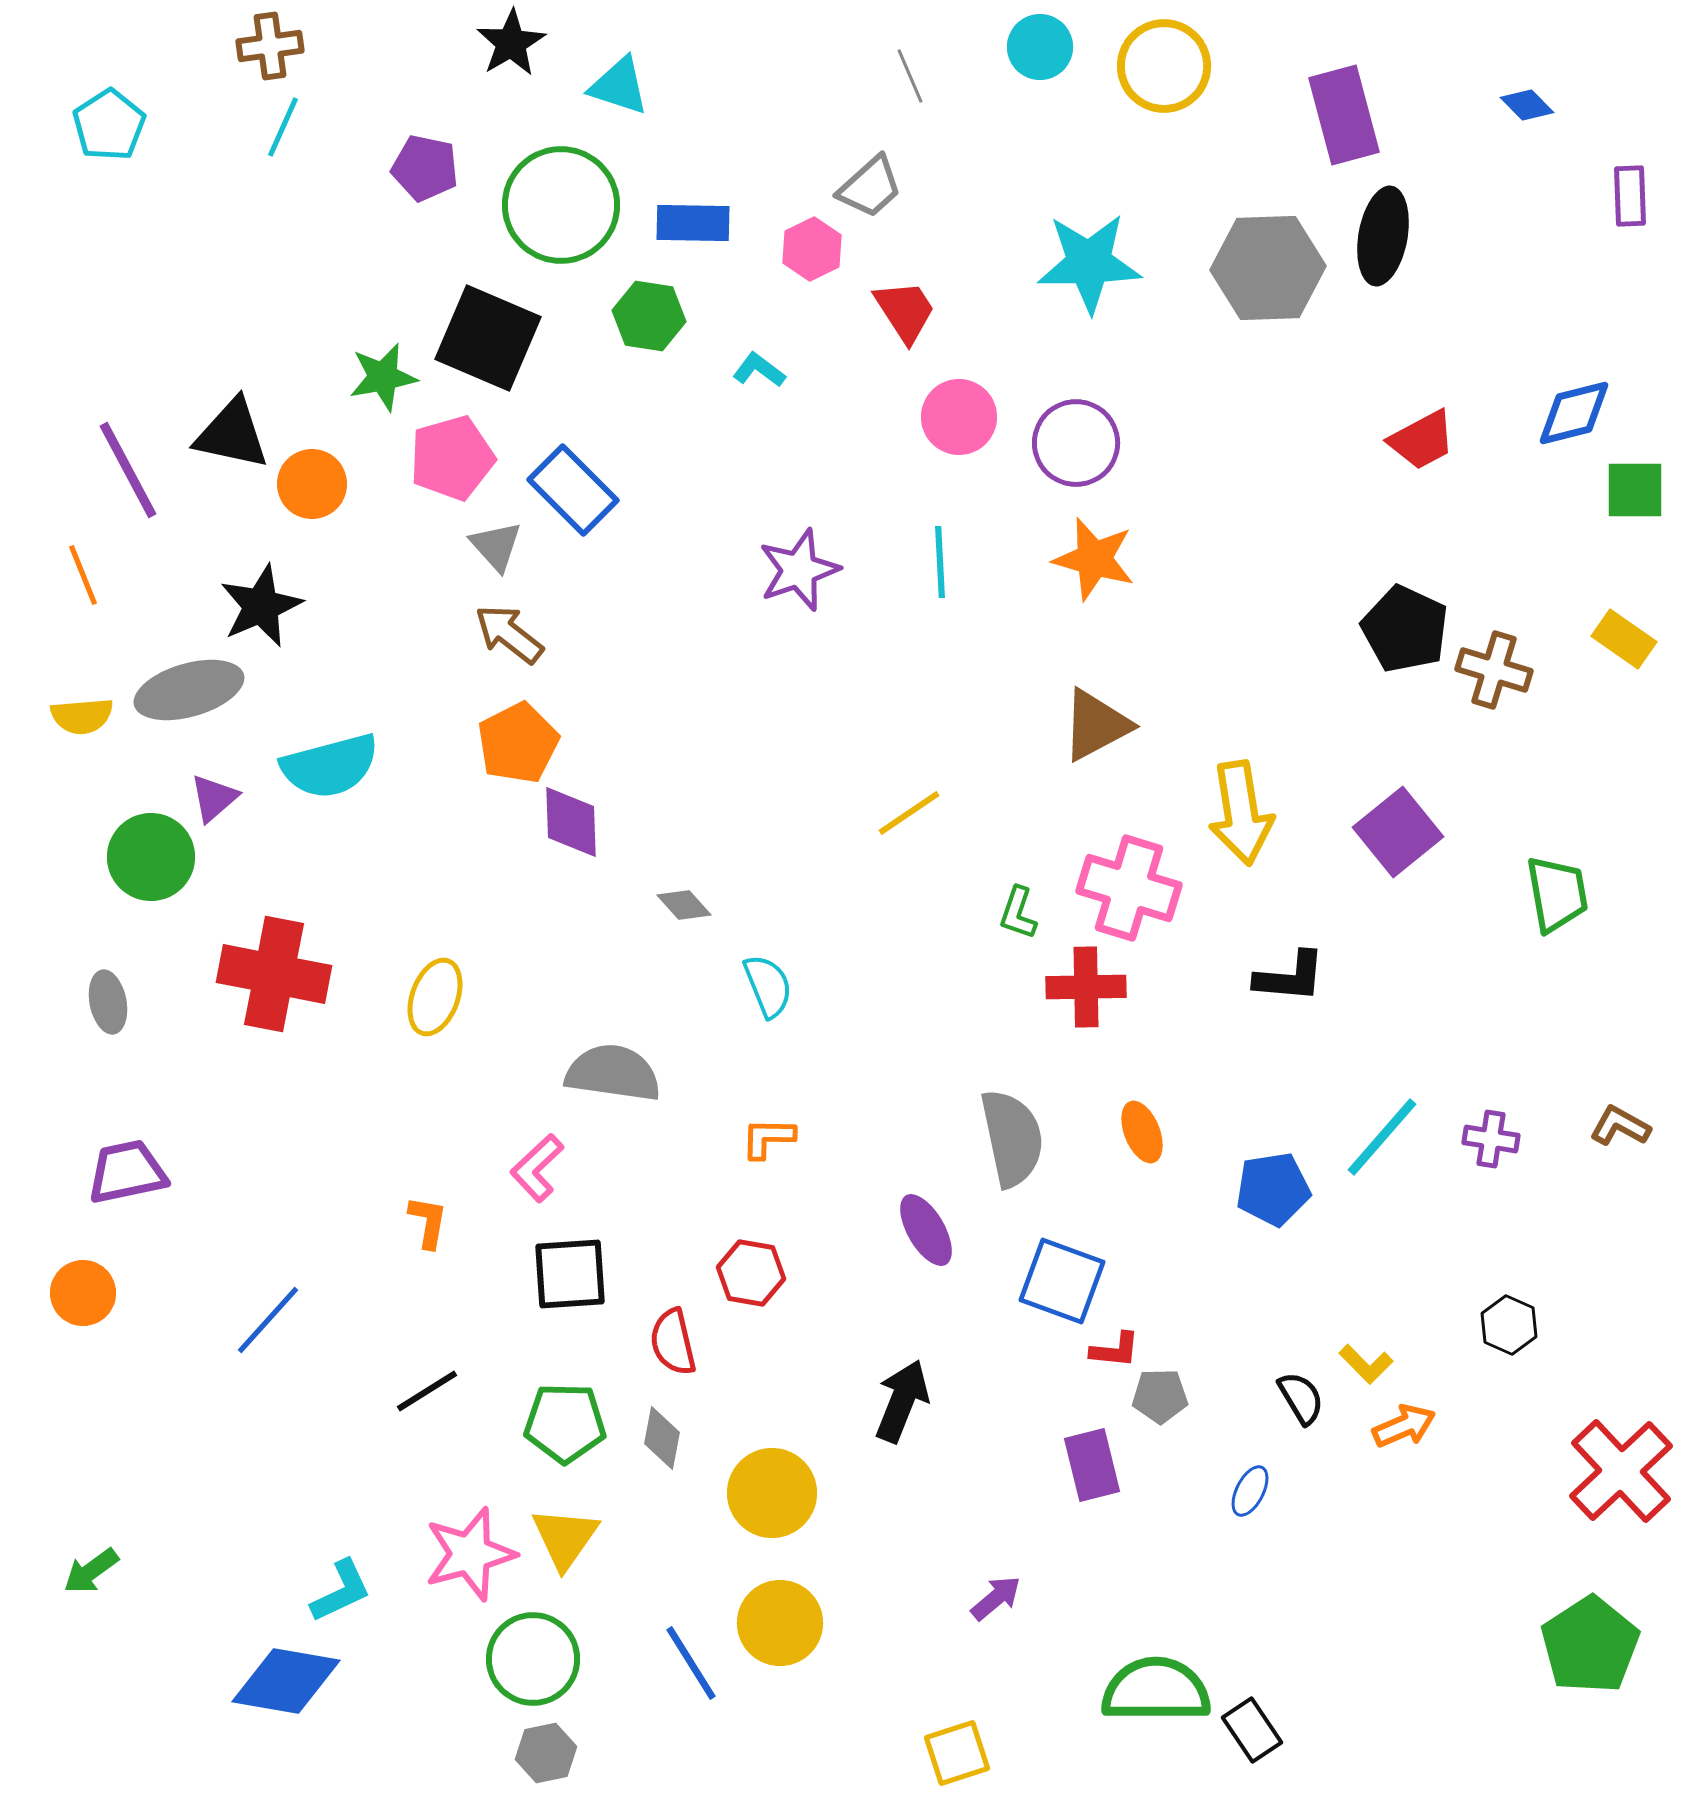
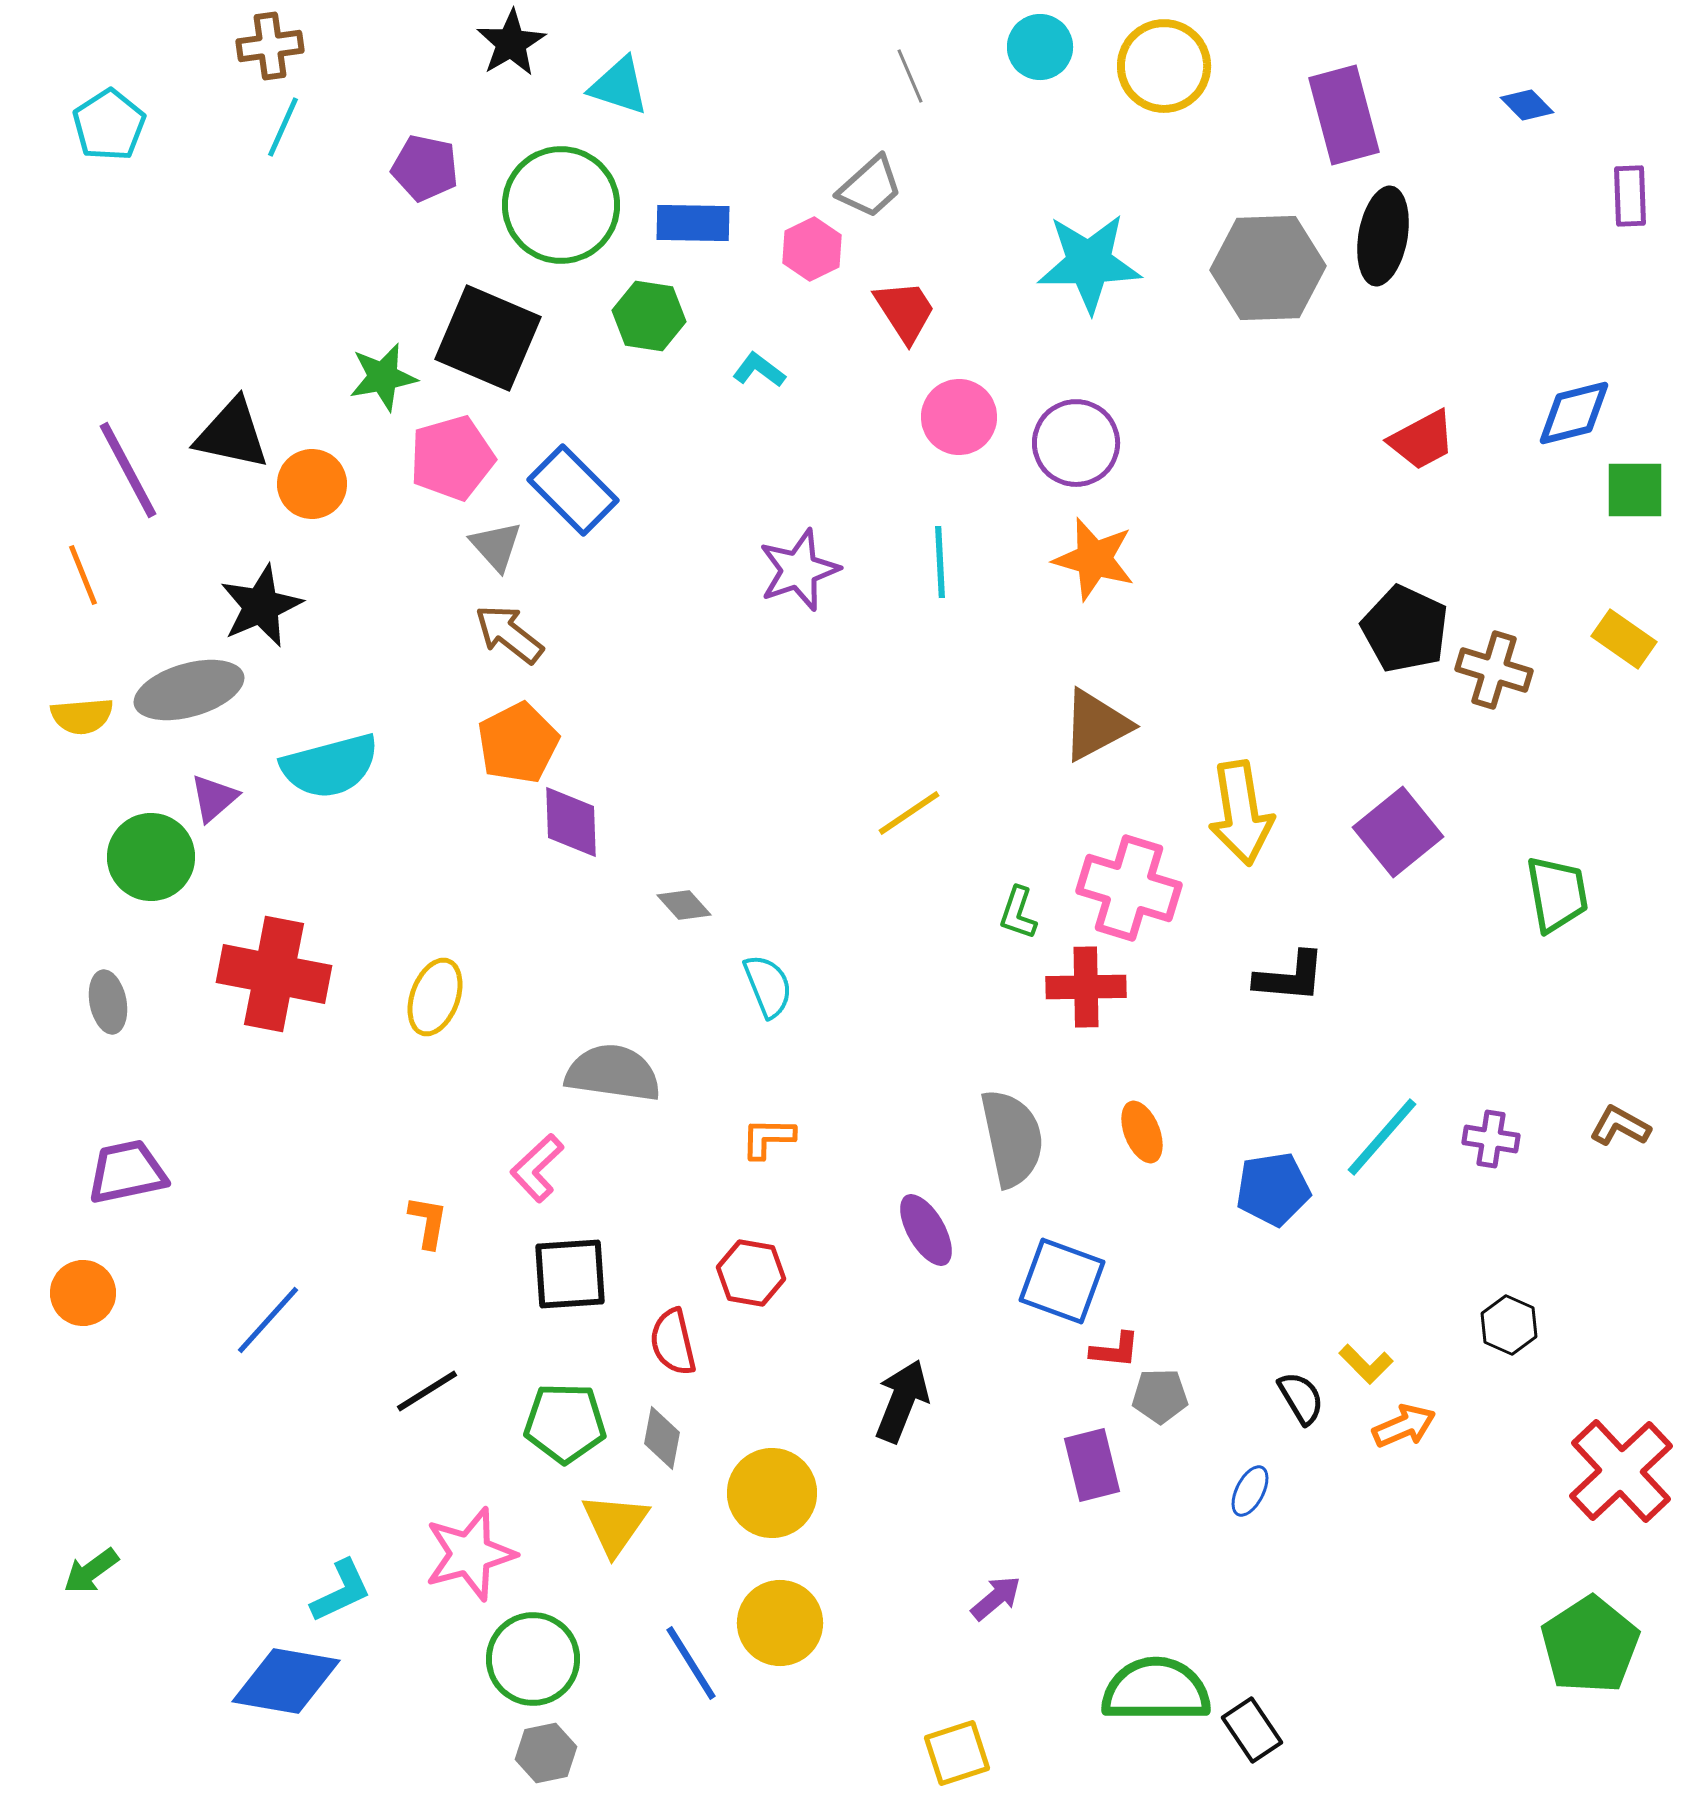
yellow triangle at (565, 1538): moved 50 px right, 14 px up
